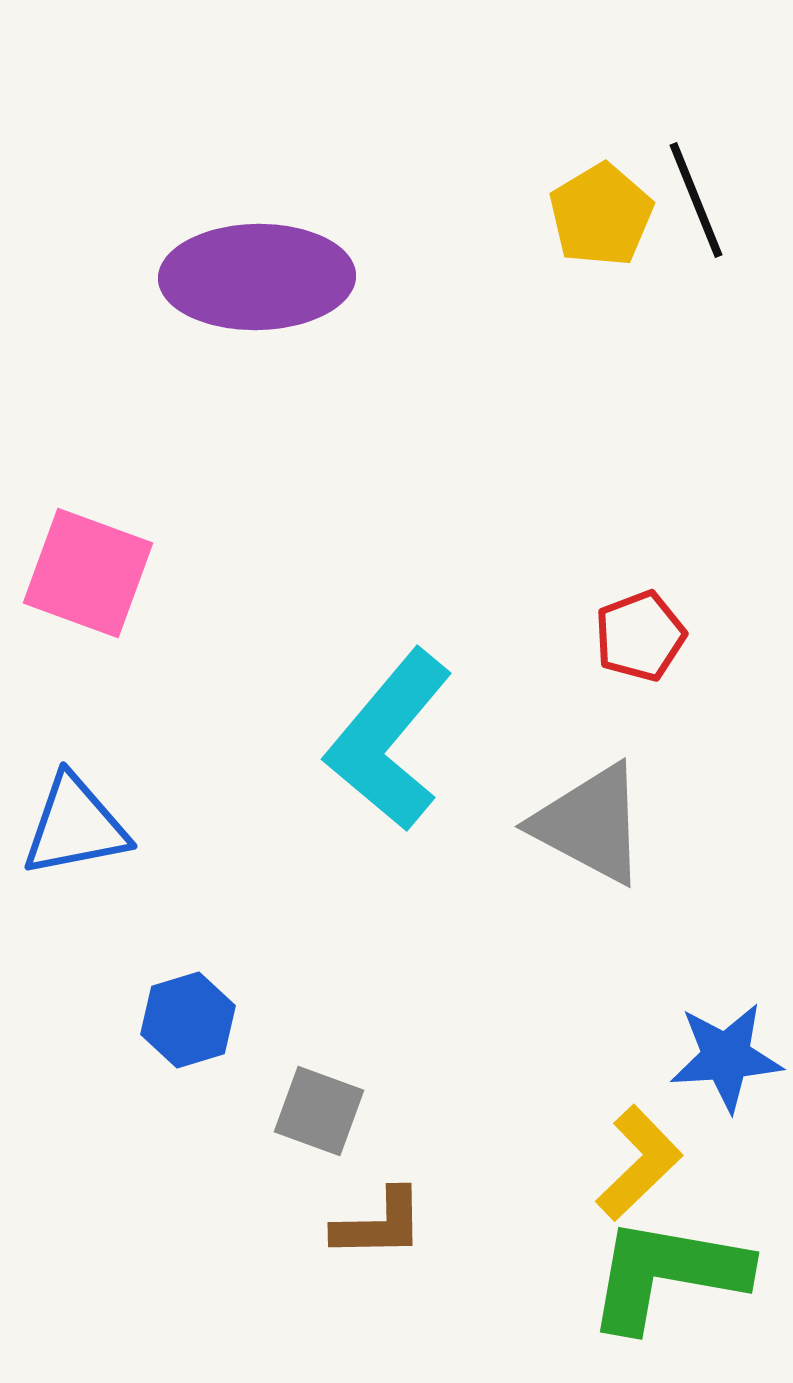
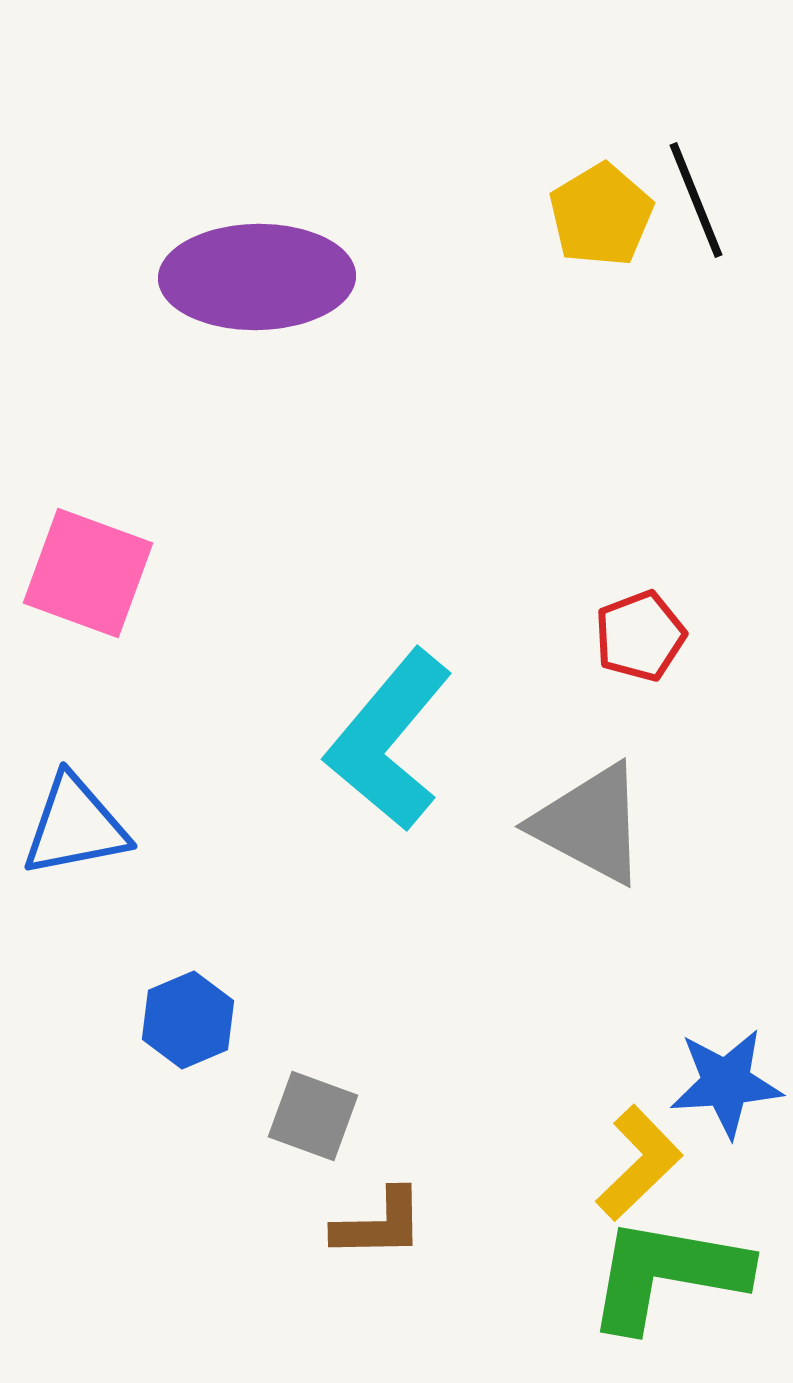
blue hexagon: rotated 6 degrees counterclockwise
blue star: moved 26 px down
gray square: moved 6 px left, 5 px down
